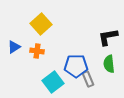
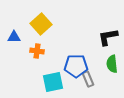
blue triangle: moved 10 px up; rotated 32 degrees clockwise
green semicircle: moved 3 px right
cyan square: rotated 25 degrees clockwise
